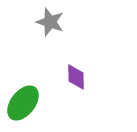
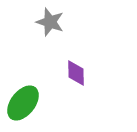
purple diamond: moved 4 px up
